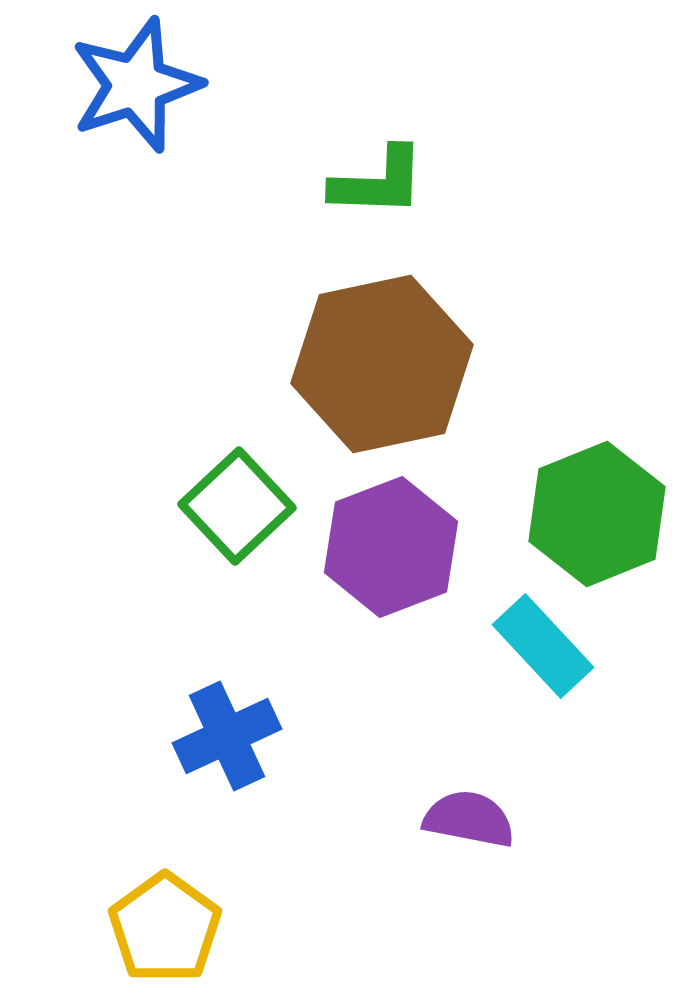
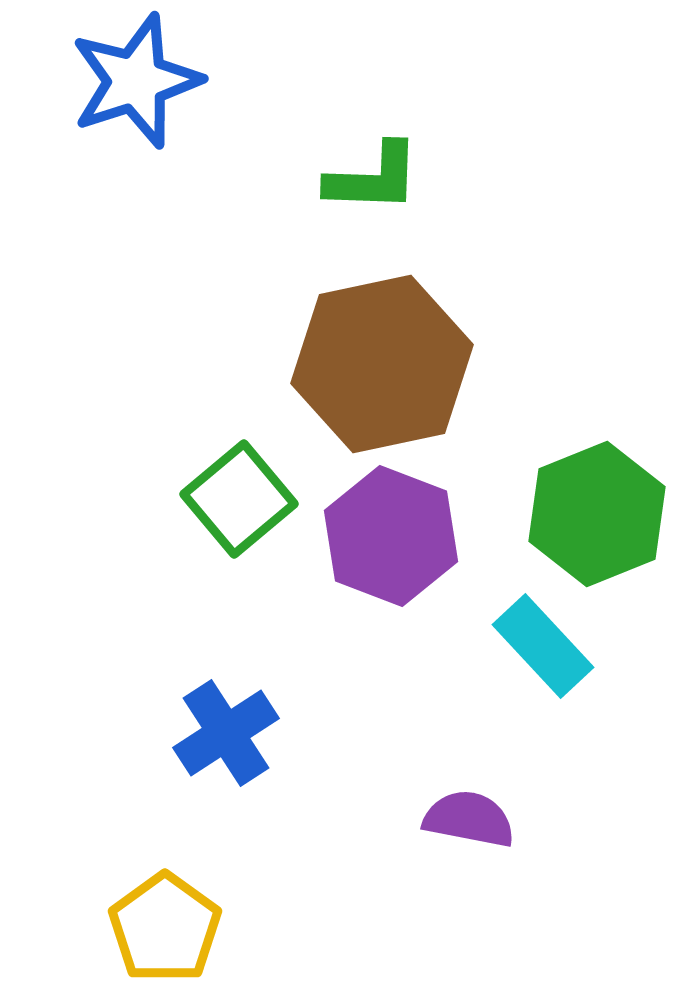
blue star: moved 4 px up
green L-shape: moved 5 px left, 4 px up
green square: moved 2 px right, 7 px up; rotated 3 degrees clockwise
purple hexagon: moved 11 px up; rotated 18 degrees counterclockwise
blue cross: moved 1 px left, 3 px up; rotated 8 degrees counterclockwise
